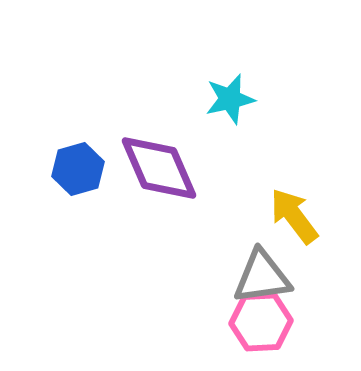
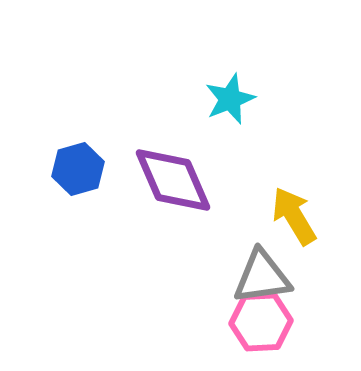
cyan star: rotated 9 degrees counterclockwise
purple diamond: moved 14 px right, 12 px down
yellow arrow: rotated 6 degrees clockwise
